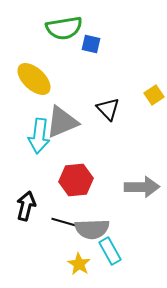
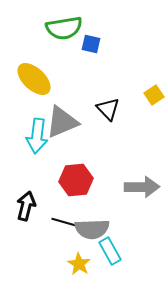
cyan arrow: moved 2 px left
